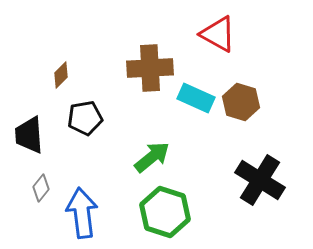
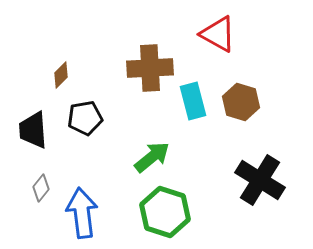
cyan rectangle: moved 3 px left, 3 px down; rotated 51 degrees clockwise
black trapezoid: moved 4 px right, 5 px up
